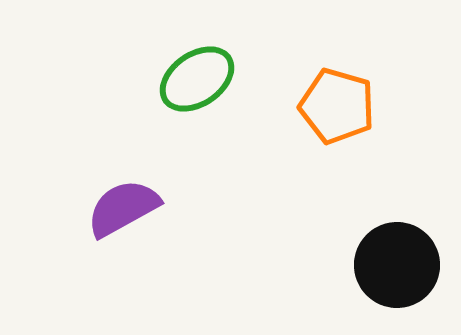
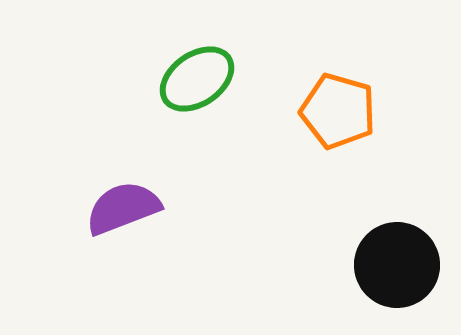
orange pentagon: moved 1 px right, 5 px down
purple semicircle: rotated 8 degrees clockwise
